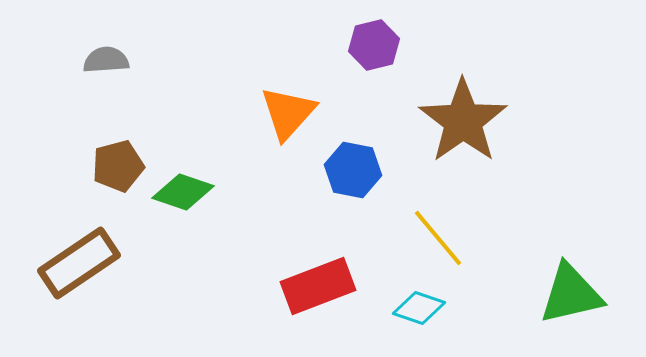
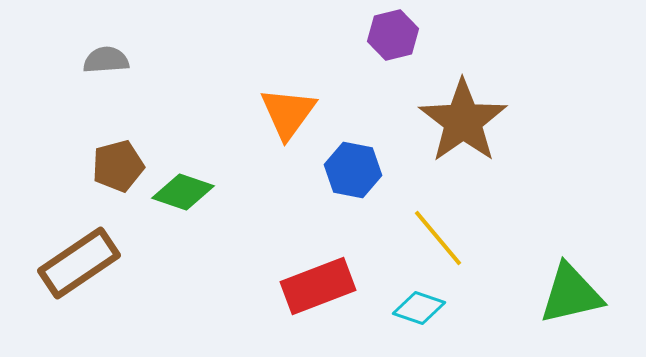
purple hexagon: moved 19 px right, 10 px up
orange triangle: rotated 6 degrees counterclockwise
